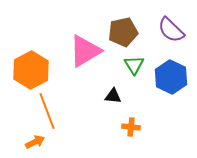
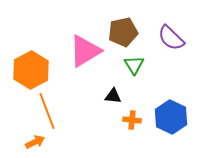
purple semicircle: moved 8 px down
blue hexagon: moved 40 px down
orange cross: moved 1 px right, 7 px up
